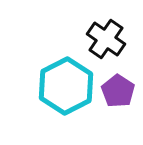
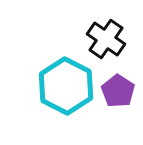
cyan hexagon: rotated 6 degrees counterclockwise
